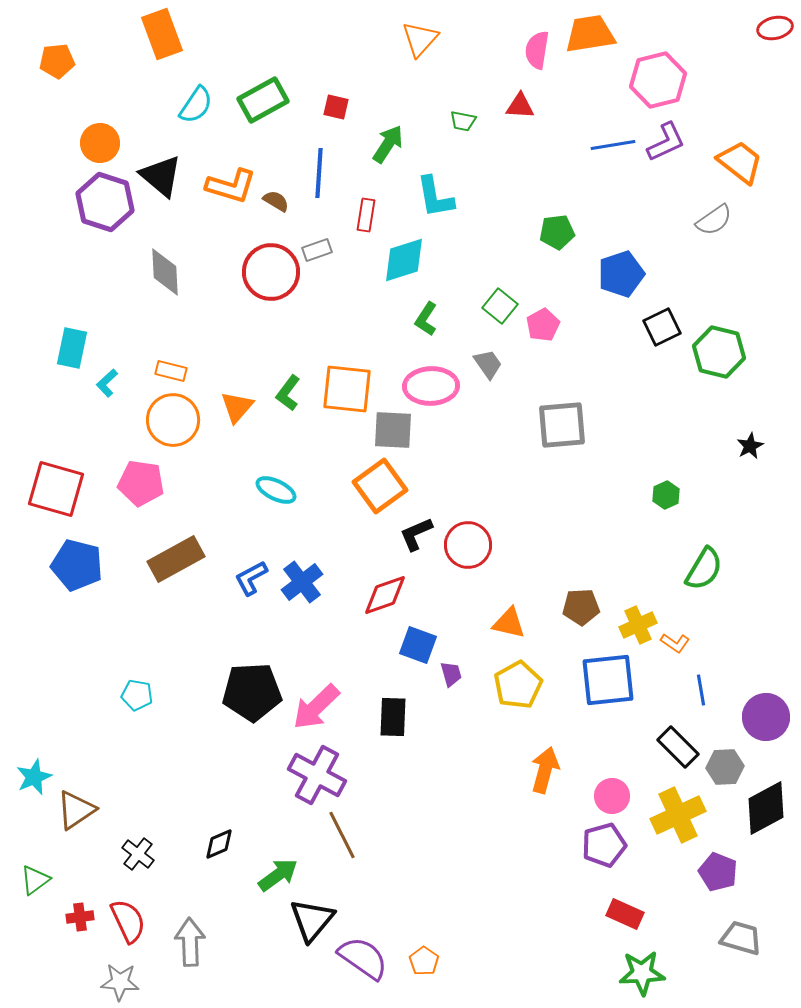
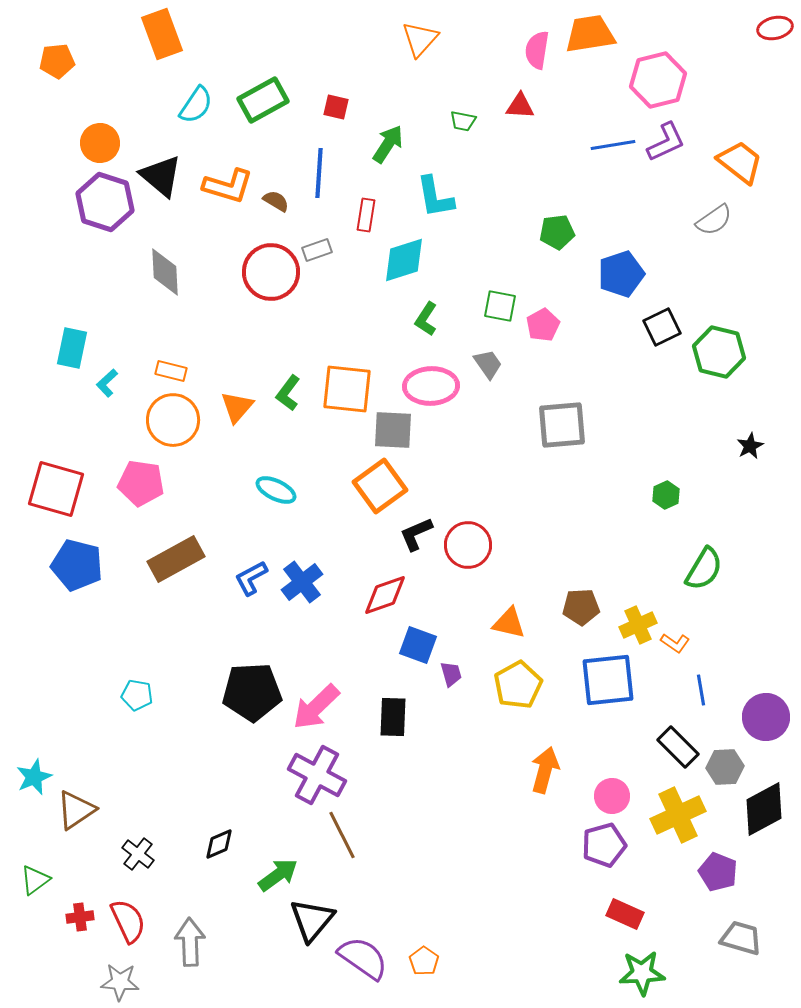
orange L-shape at (231, 186): moved 3 px left
green square at (500, 306): rotated 28 degrees counterclockwise
black diamond at (766, 808): moved 2 px left, 1 px down
